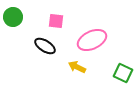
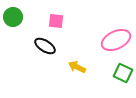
pink ellipse: moved 24 px right
